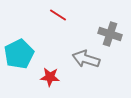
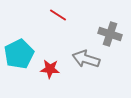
red star: moved 8 px up
